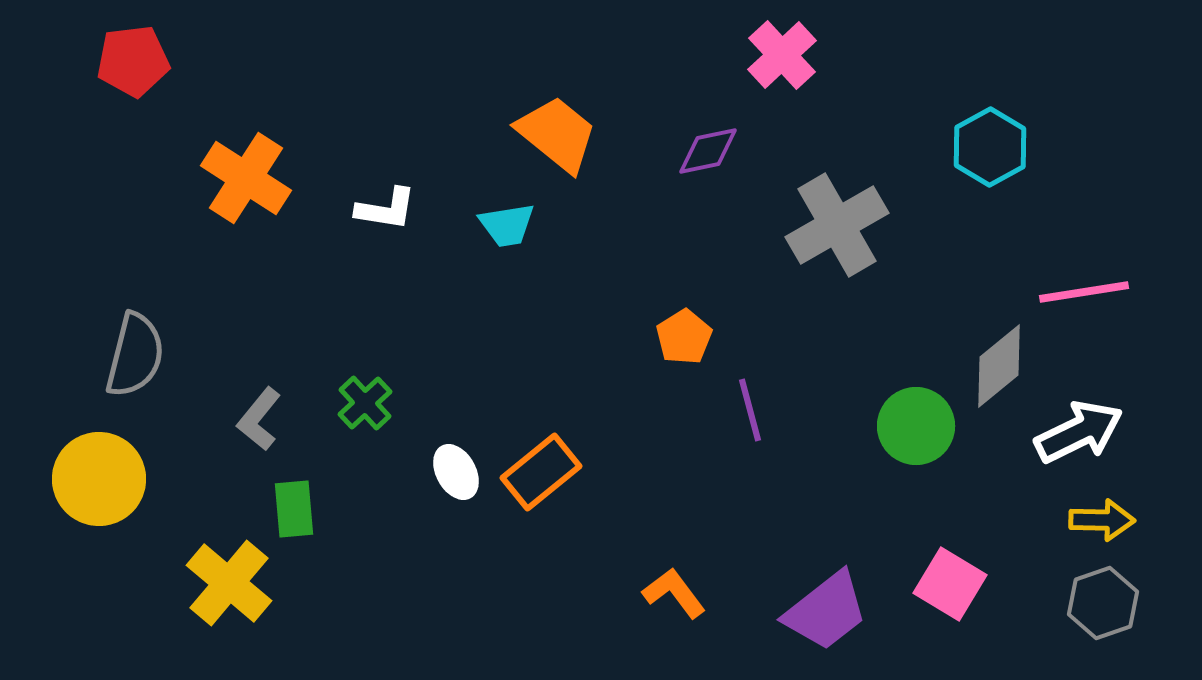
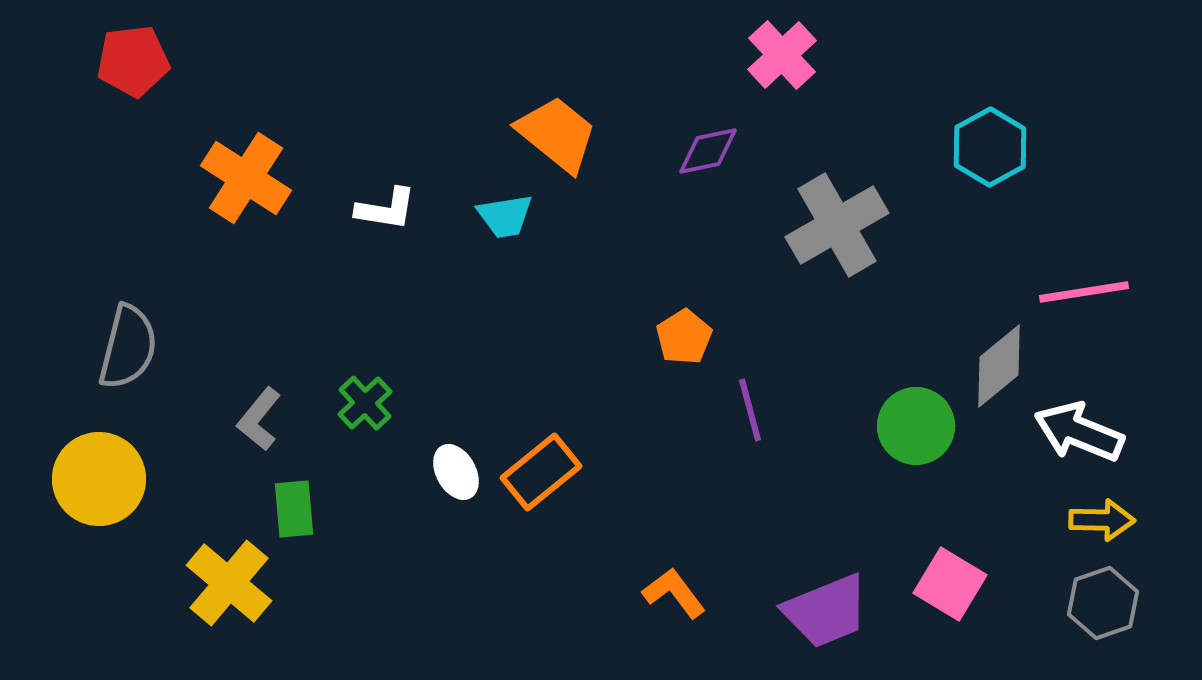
cyan trapezoid: moved 2 px left, 9 px up
gray semicircle: moved 7 px left, 8 px up
white arrow: rotated 132 degrees counterclockwise
purple trapezoid: rotated 16 degrees clockwise
